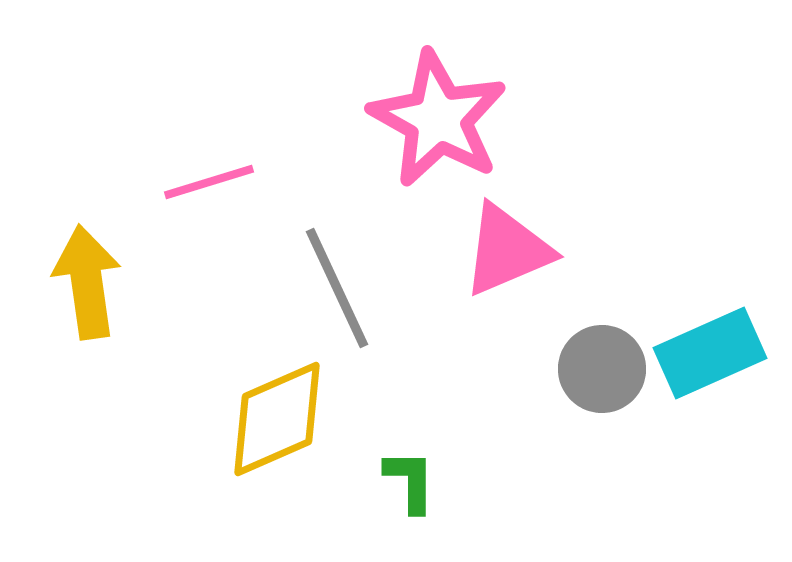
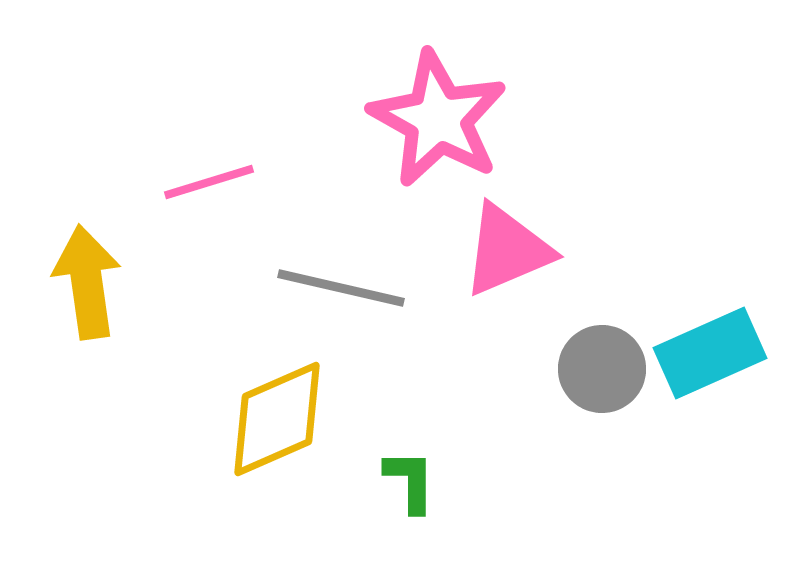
gray line: moved 4 px right; rotated 52 degrees counterclockwise
